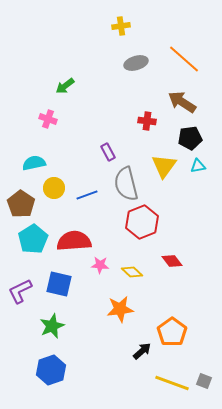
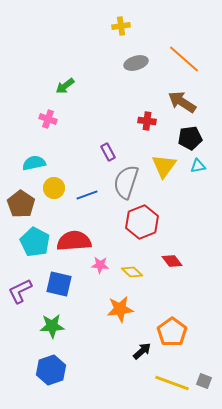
gray semicircle: moved 2 px up; rotated 32 degrees clockwise
cyan pentagon: moved 2 px right, 3 px down; rotated 12 degrees counterclockwise
green star: rotated 20 degrees clockwise
